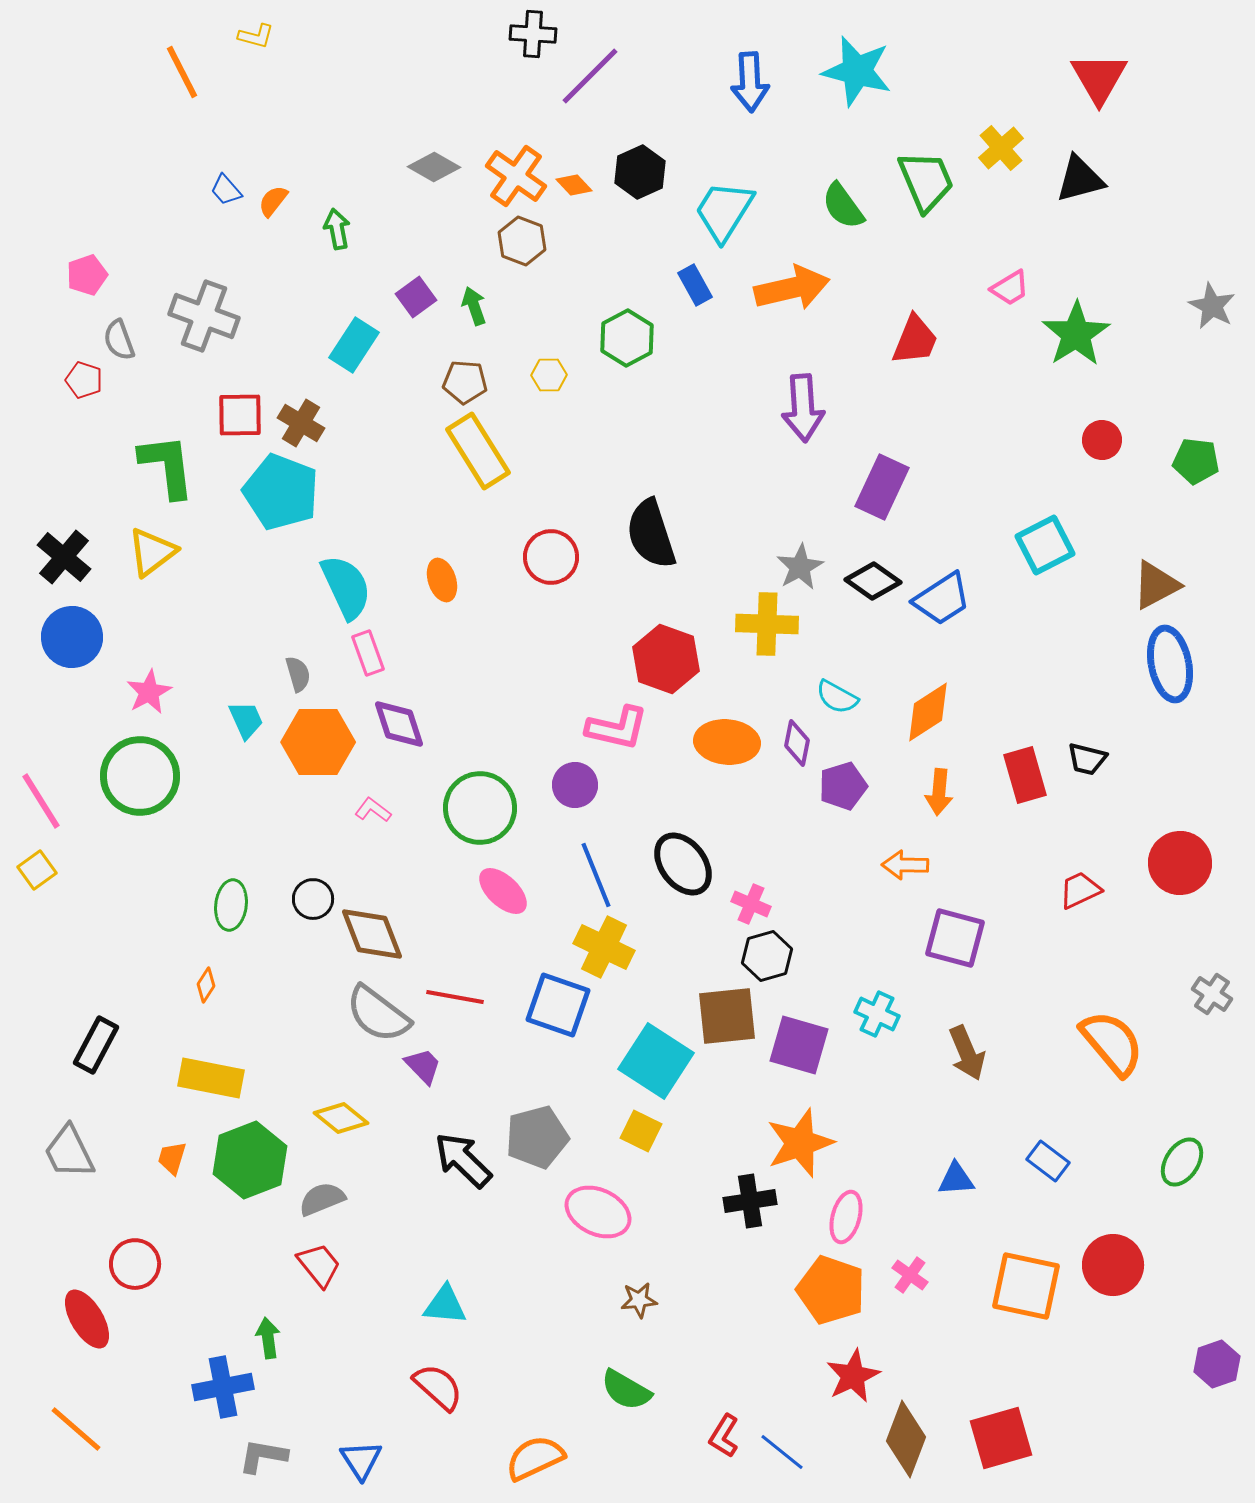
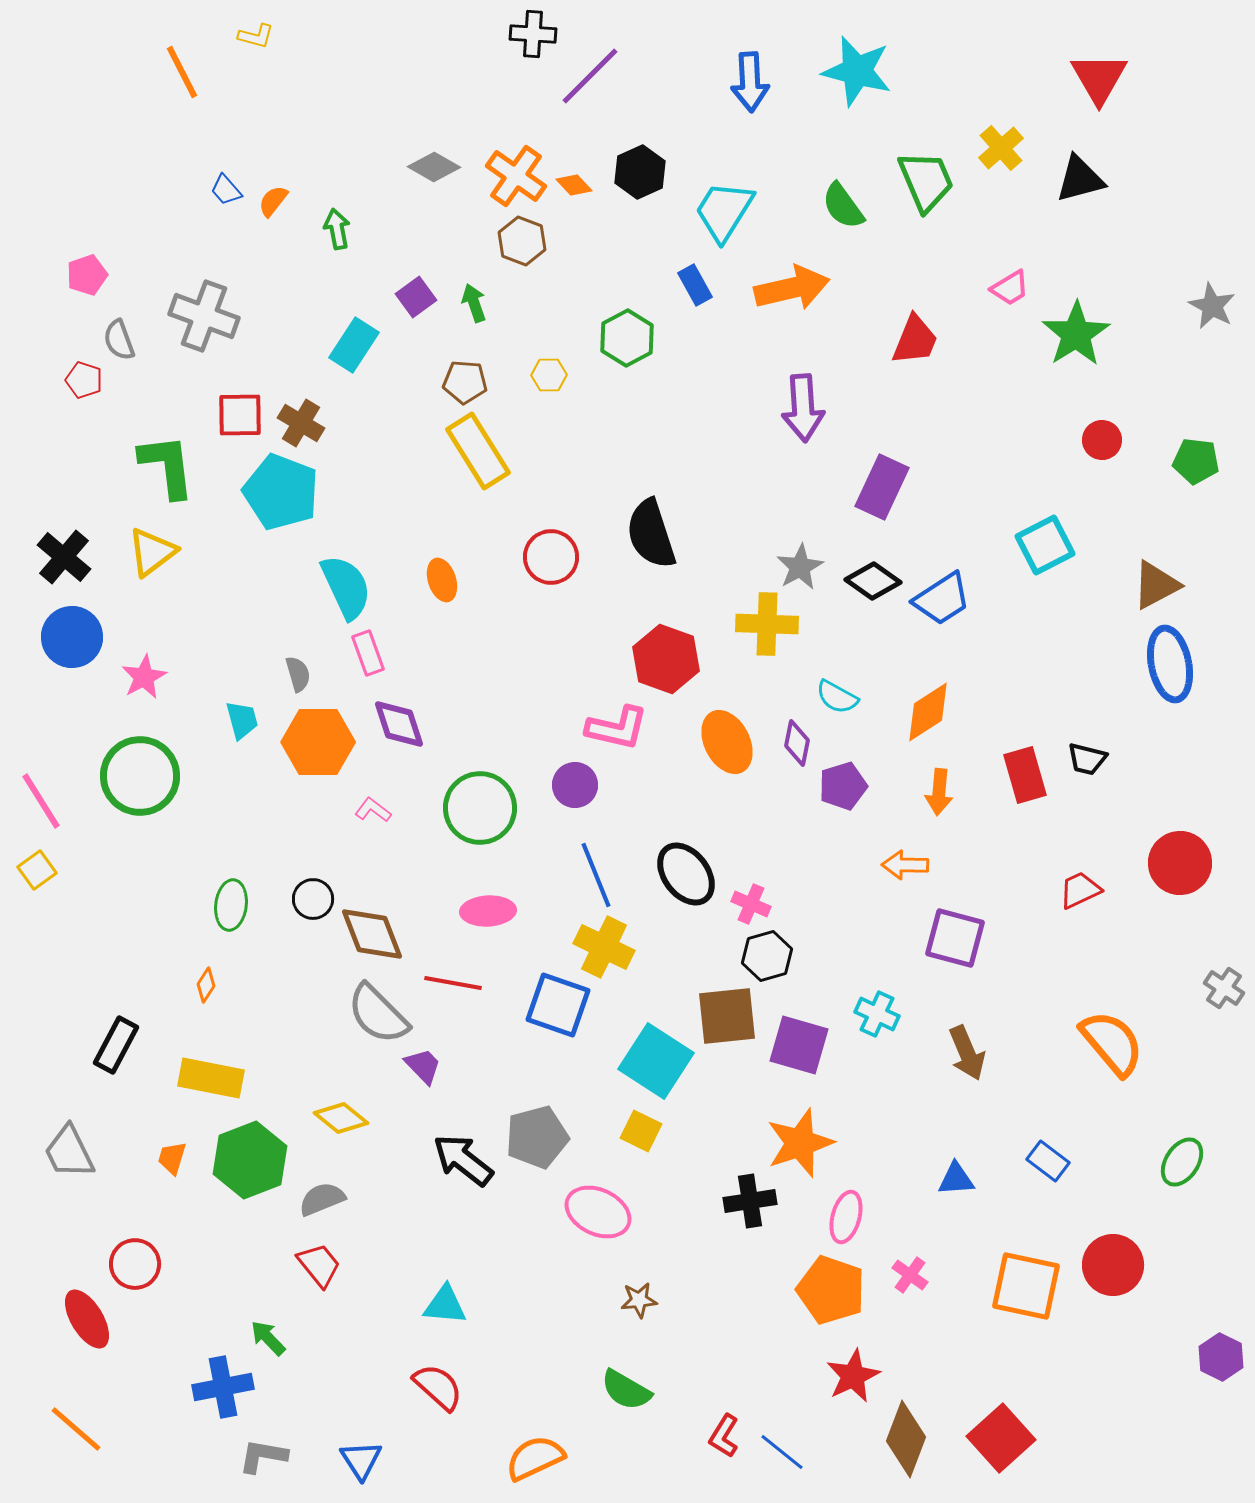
green arrow at (474, 306): moved 3 px up
pink star at (149, 692): moved 5 px left, 15 px up
cyan trapezoid at (246, 720): moved 4 px left; rotated 9 degrees clockwise
orange ellipse at (727, 742): rotated 58 degrees clockwise
black ellipse at (683, 864): moved 3 px right, 10 px down
pink ellipse at (503, 891): moved 15 px left, 20 px down; rotated 46 degrees counterclockwise
gray cross at (1212, 994): moved 12 px right, 6 px up
red line at (455, 997): moved 2 px left, 14 px up
gray semicircle at (378, 1014): rotated 8 degrees clockwise
black rectangle at (96, 1045): moved 20 px right
black arrow at (463, 1160): rotated 6 degrees counterclockwise
green arrow at (268, 1338): rotated 36 degrees counterclockwise
purple hexagon at (1217, 1364): moved 4 px right, 7 px up; rotated 15 degrees counterclockwise
red square at (1001, 1438): rotated 26 degrees counterclockwise
